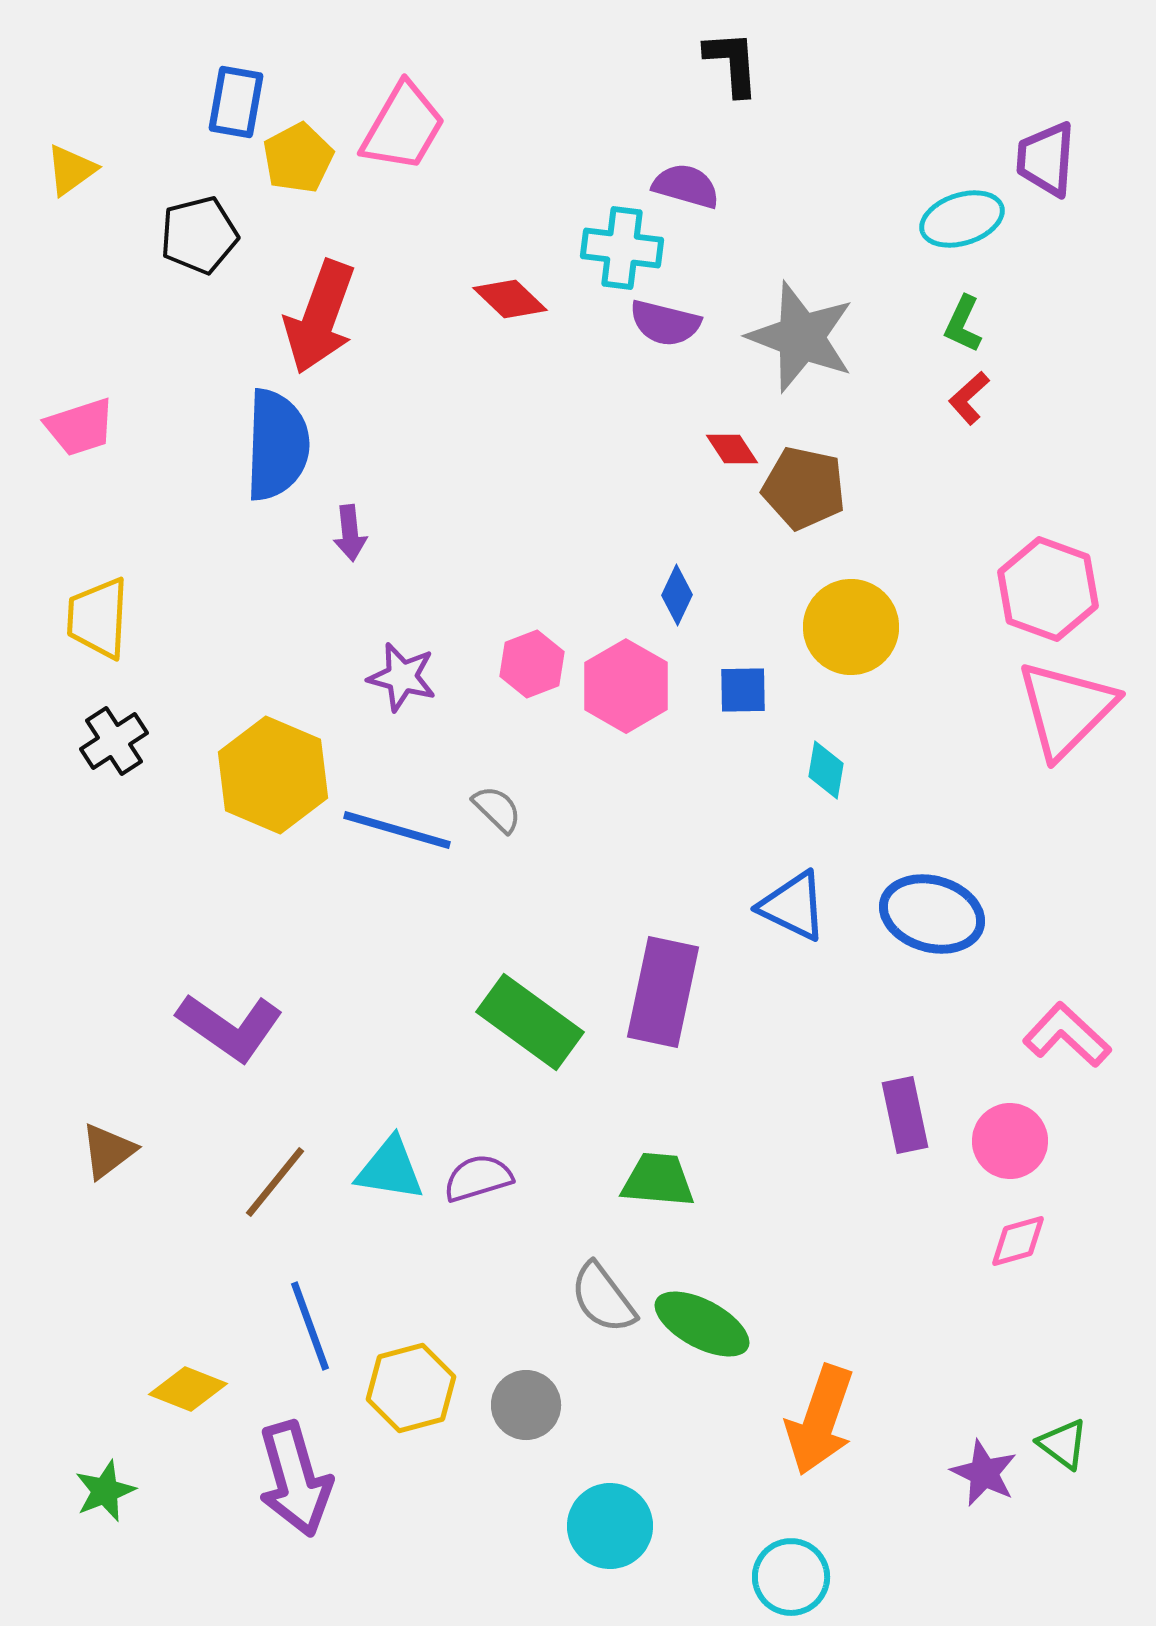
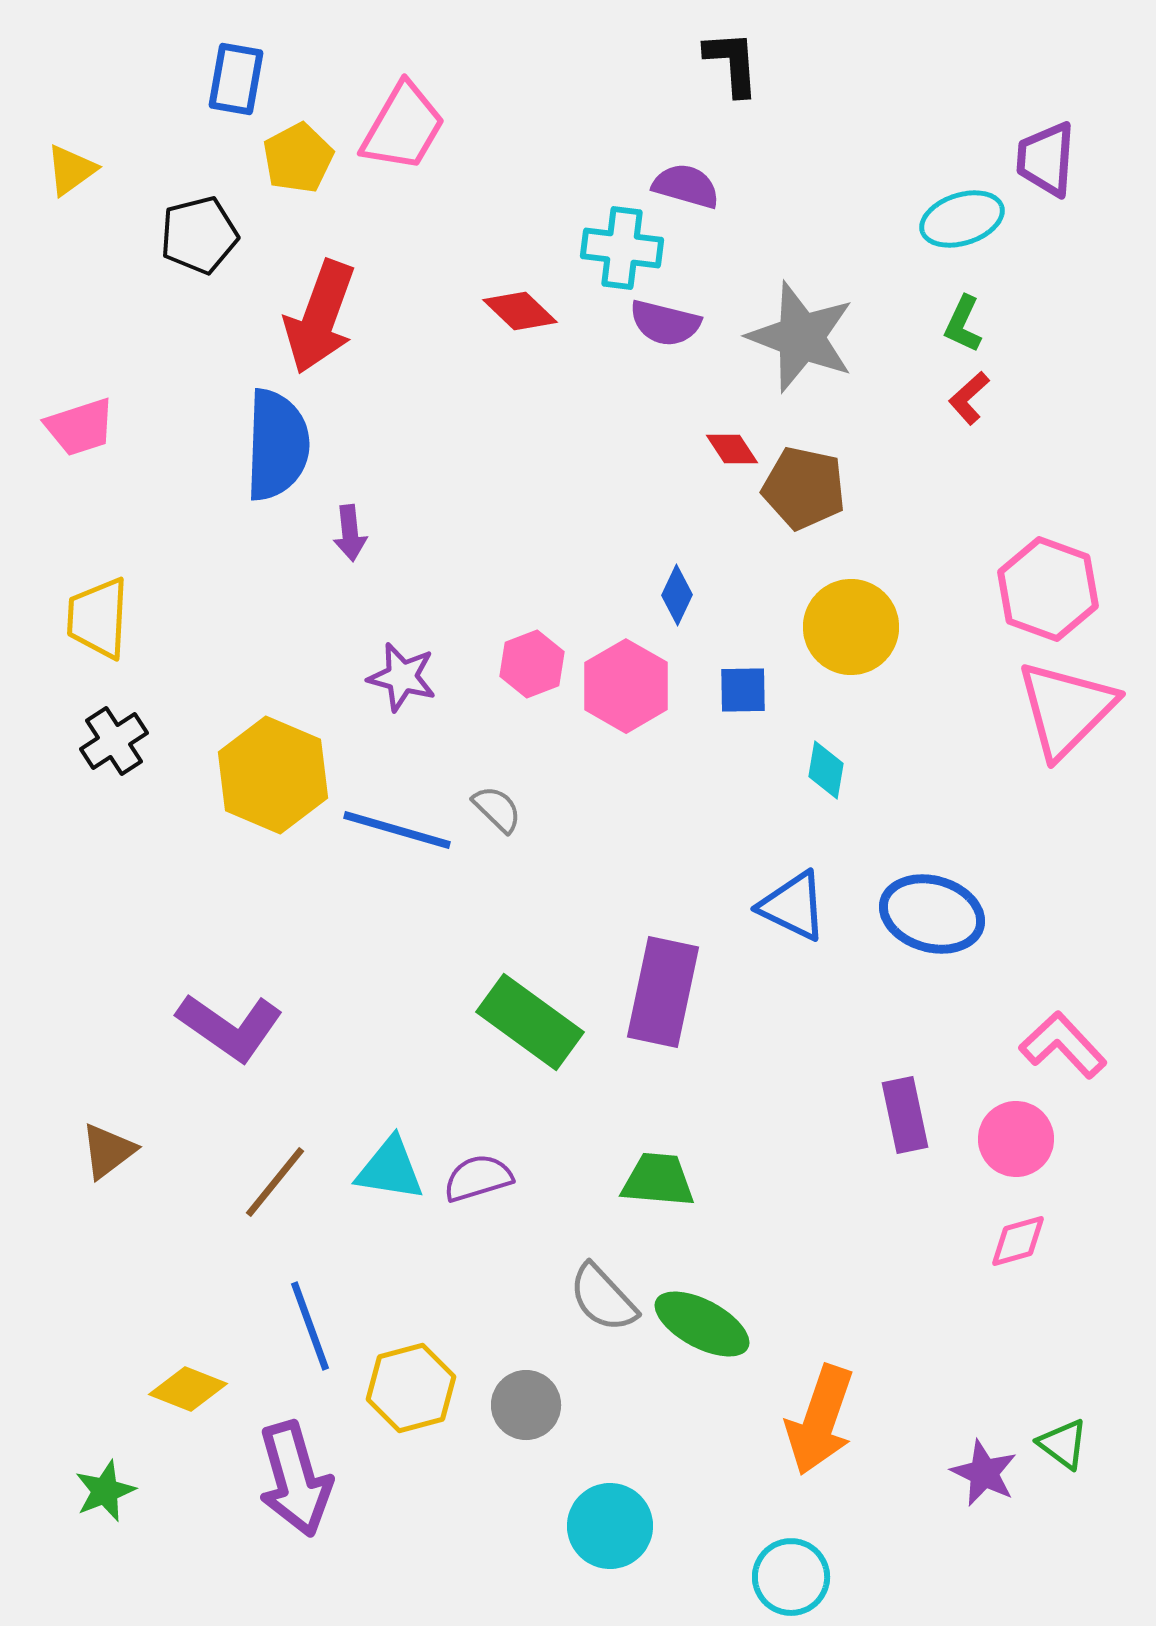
blue rectangle at (236, 102): moved 23 px up
red diamond at (510, 299): moved 10 px right, 12 px down
pink L-shape at (1067, 1035): moved 4 px left, 10 px down; rotated 4 degrees clockwise
pink circle at (1010, 1141): moved 6 px right, 2 px up
gray semicircle at (603, 1298): rotated 6 degrees counterclockwise
